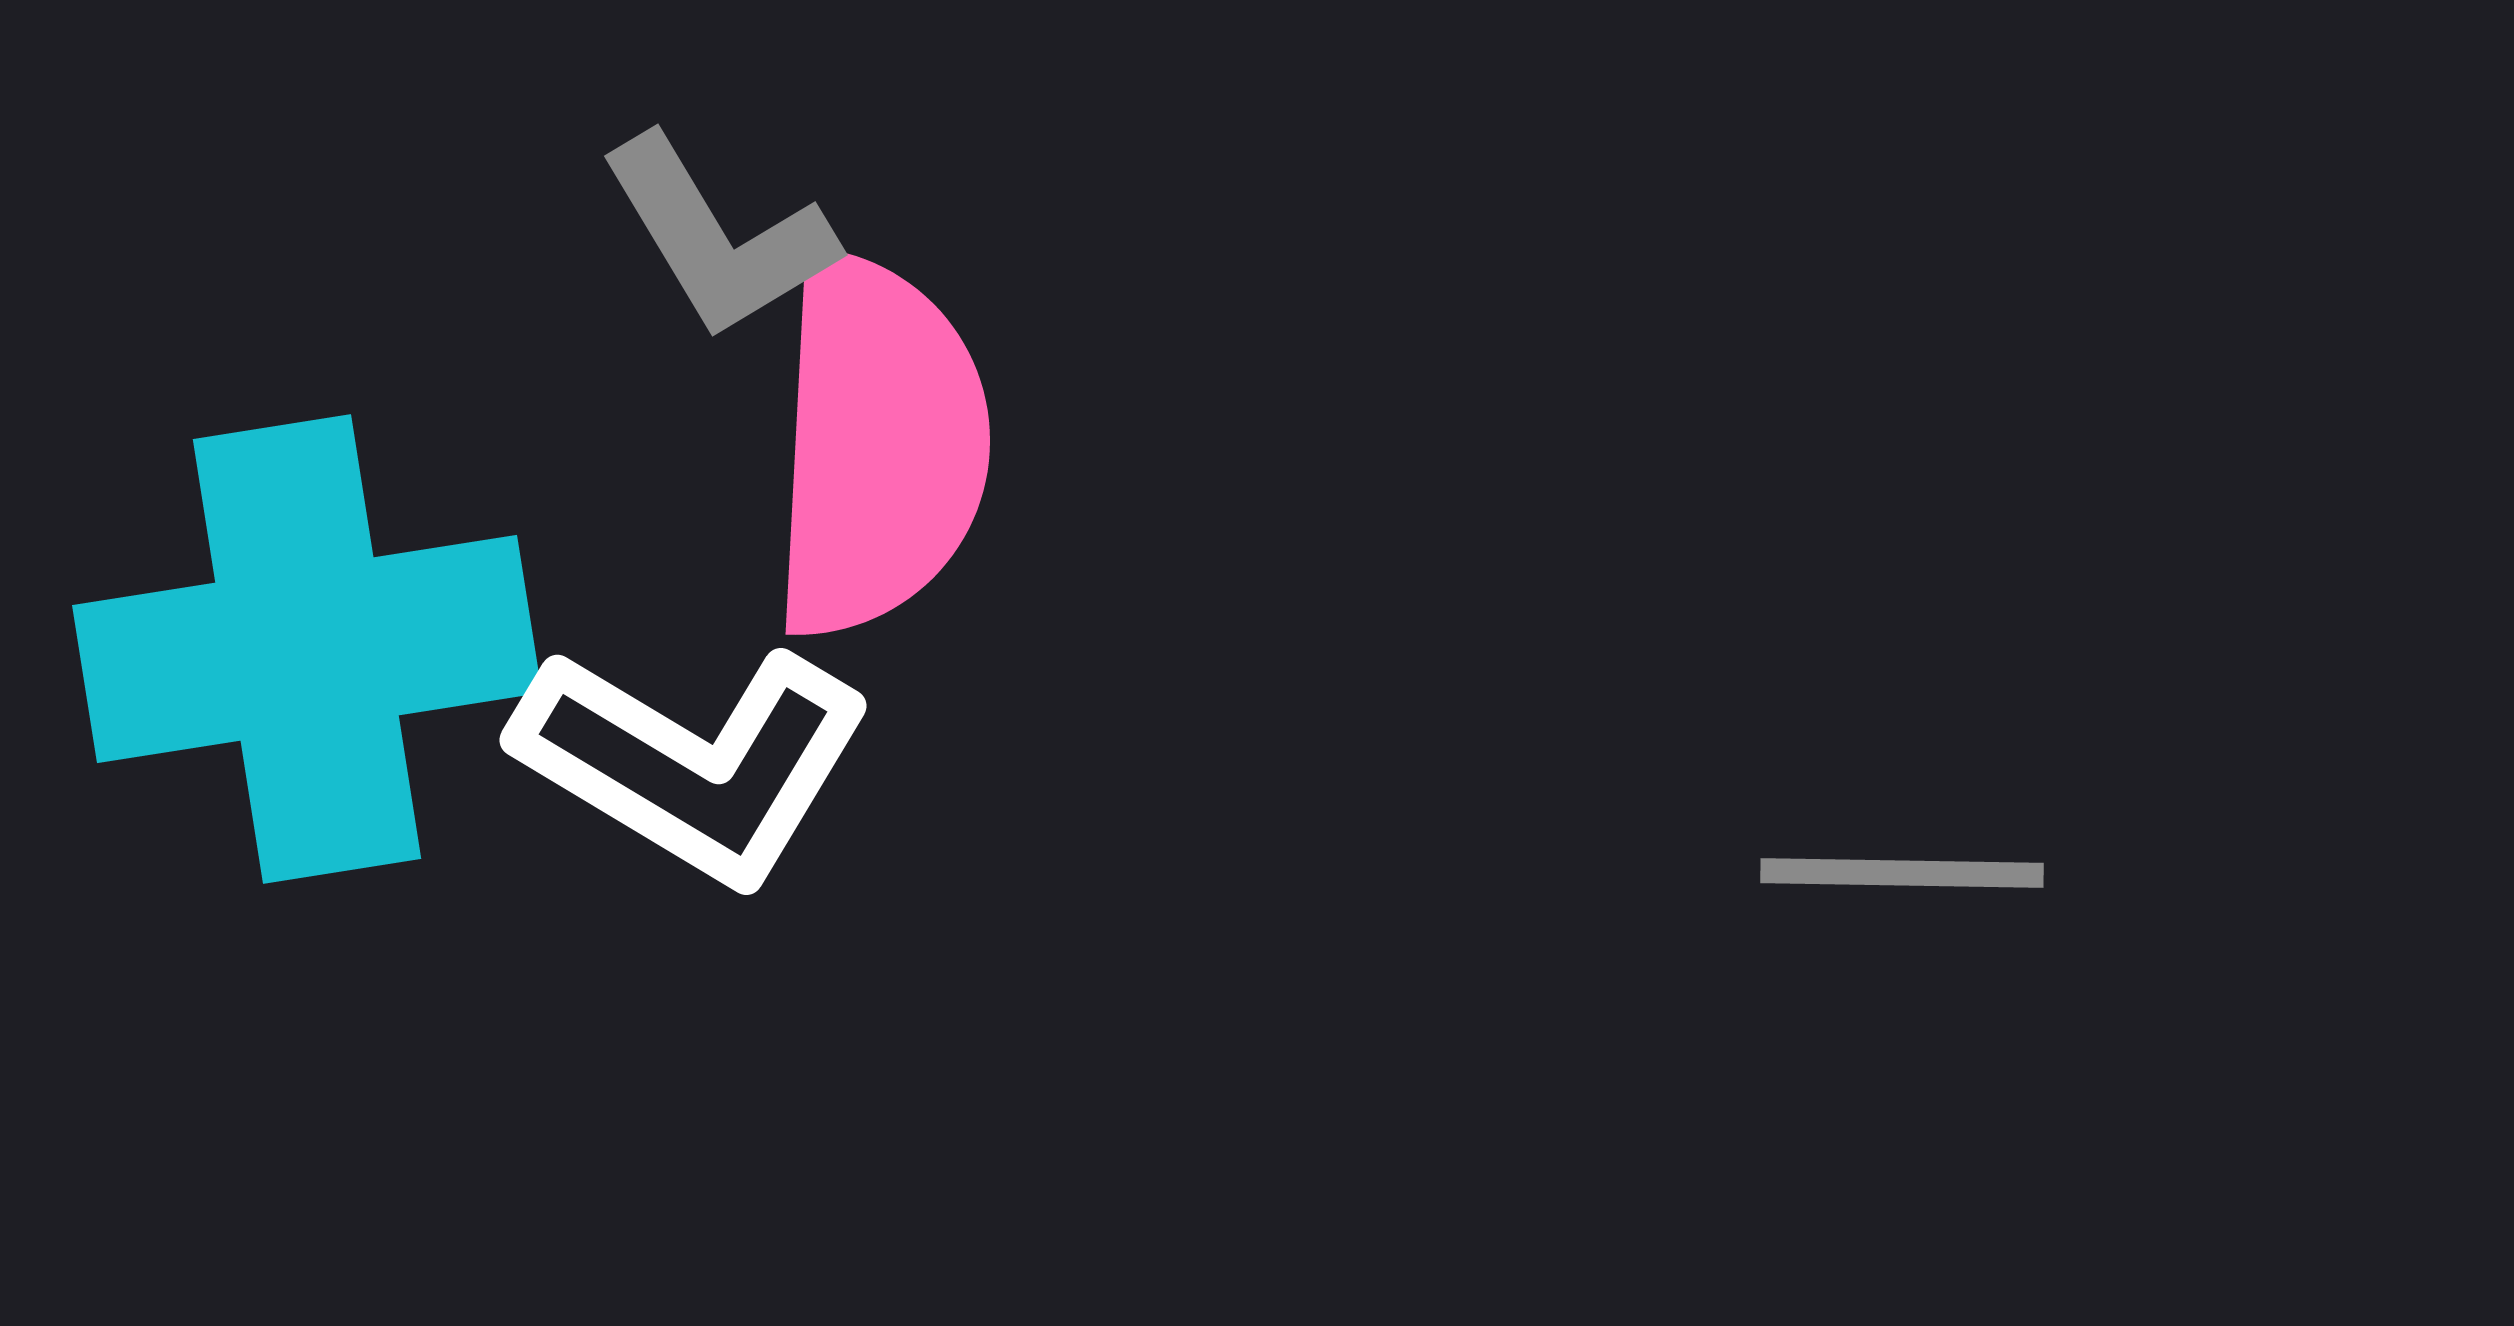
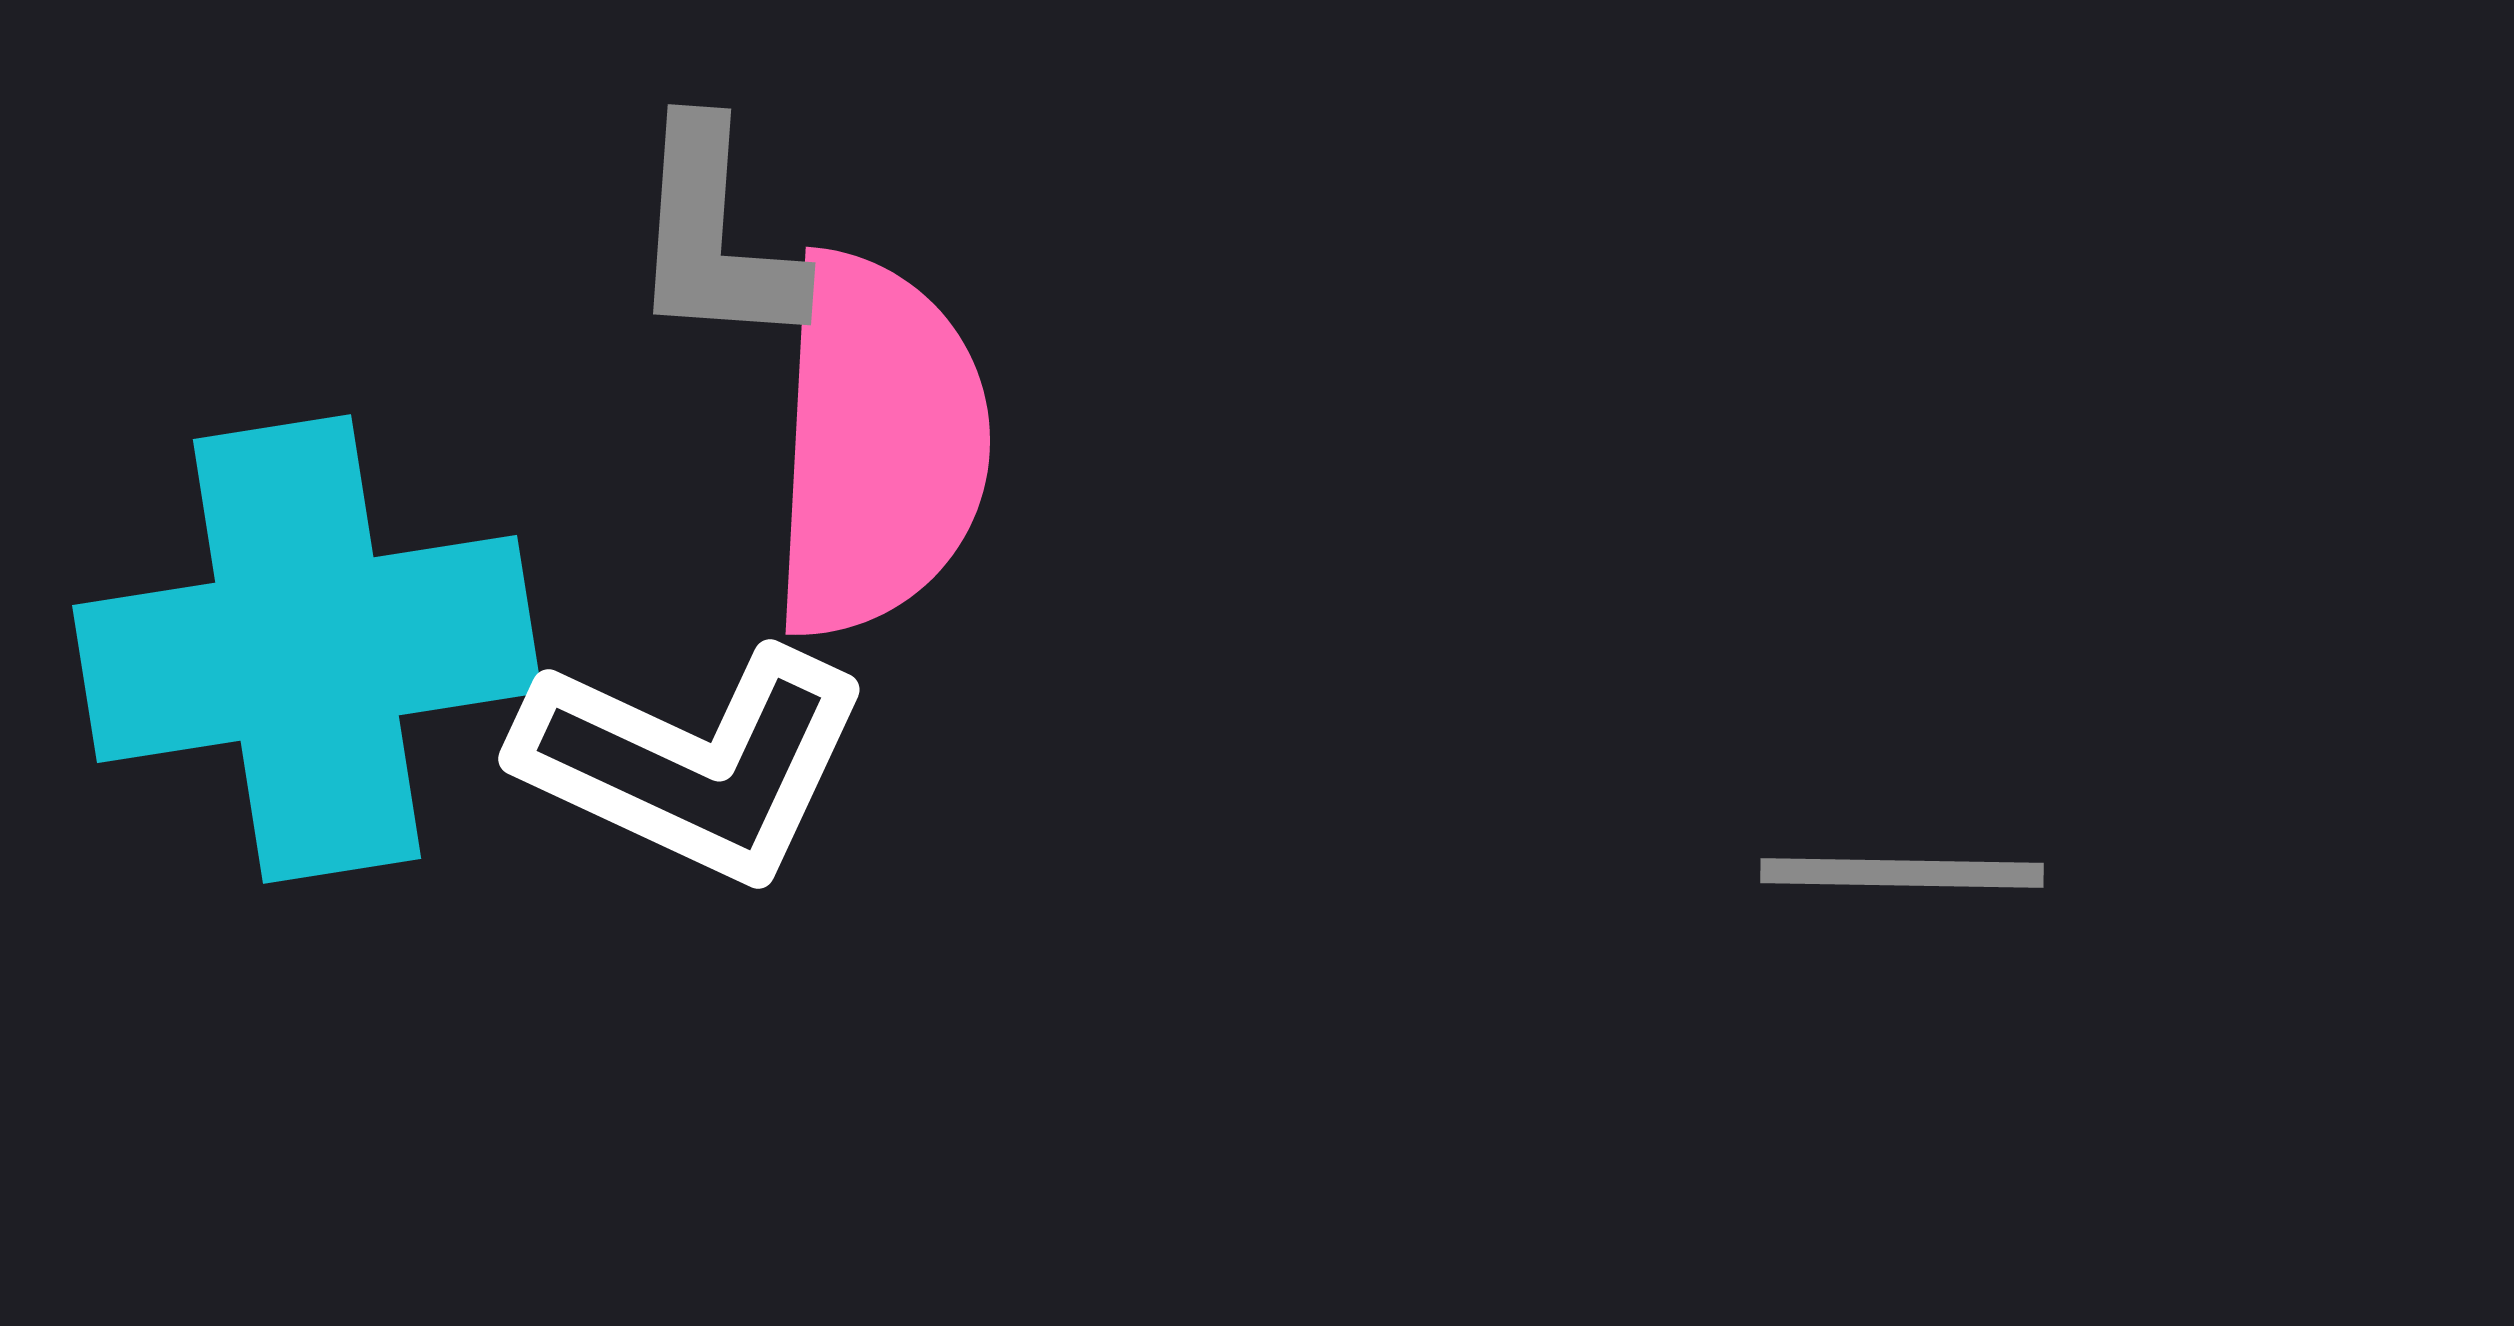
gray L-shape: moved 3 px left, 1 px up; rotated 35 degrees clockwise
white L-shape: rotated 6 degrees counterclockwise
